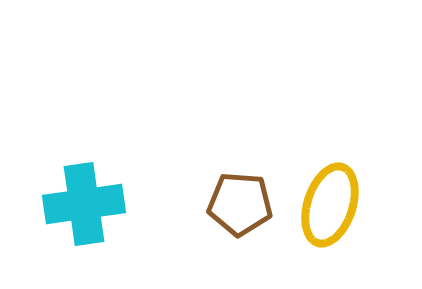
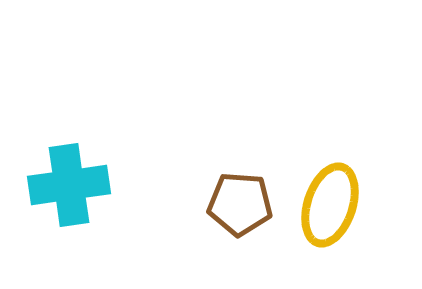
cyan cross: moved 15 px left, 19 px up
